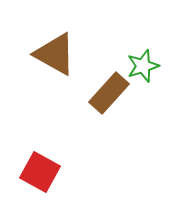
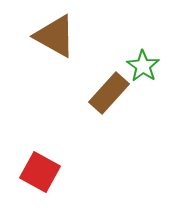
brown triangle: moved 18 px up
green star: rotated 20 degrees counterclockwise
